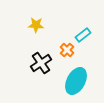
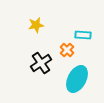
yellow star: rotated 14 degrees counterclockwise
cyan rectangle: rotated 42 degrees clockwise
cyan ellipse: moved 1 px right, 2 px up
